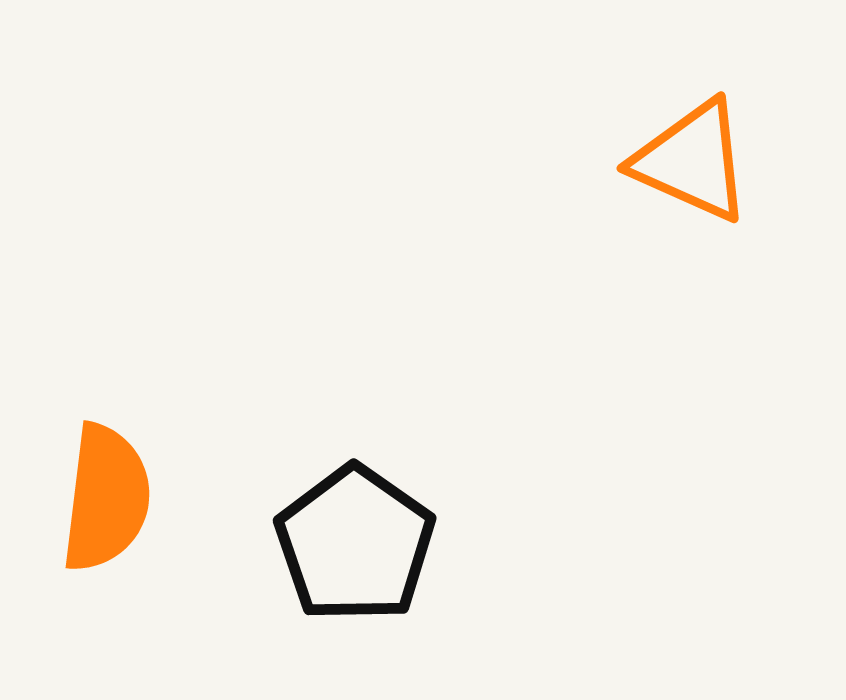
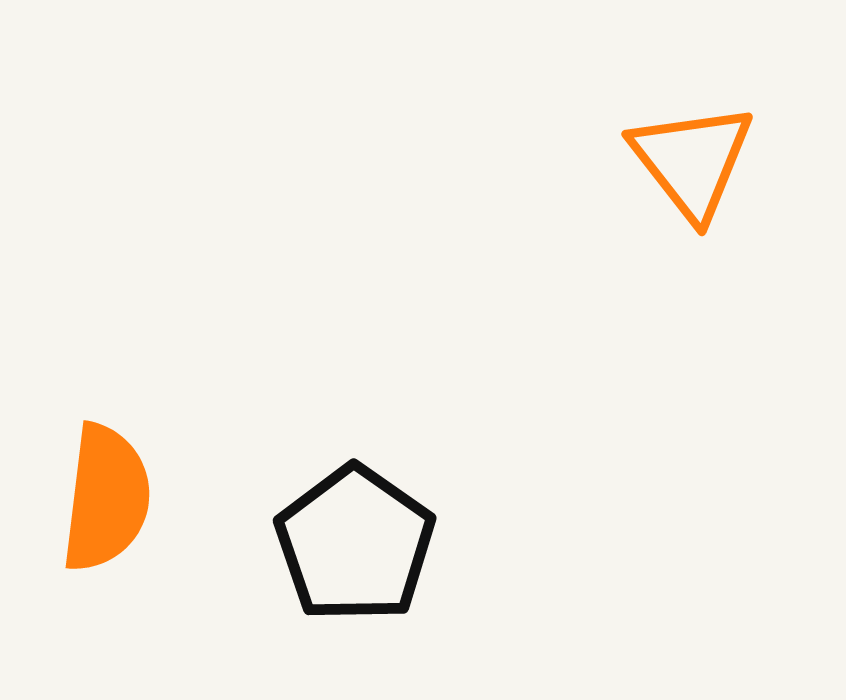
orange triangle: rotated 28 degrees clockwise
